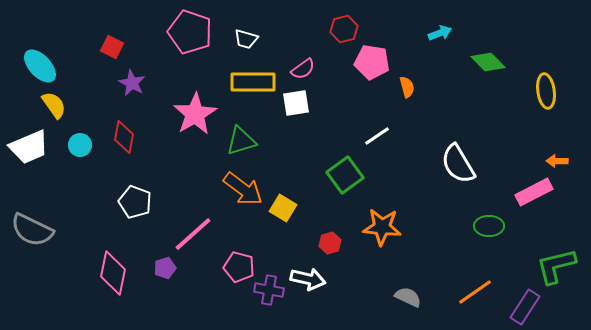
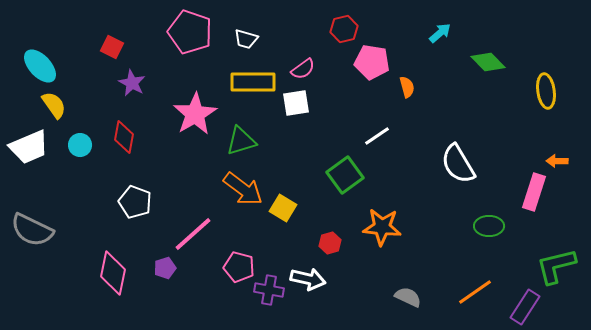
cyan arrow at (440, 33): rotated 20 degrees counterclockwise
pink rectangle at (534, 192): rotated 45 degrees counterclockwise
